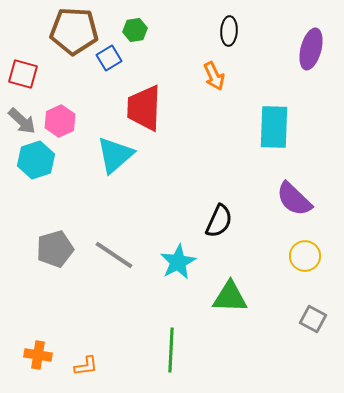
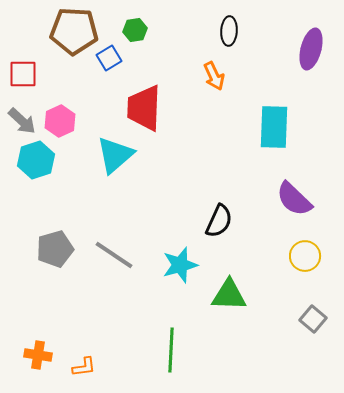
red square: rotated 16 degrees counterclockwise
cyan star: moved 2 px right, 3 px down; rotated 12 degrees clockwise
green triangle: moved 1 px left, 2 px up
gray square: rotated 12 degrees clockwise
orange L-shape: moved 2 px left, 1 px down
